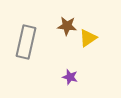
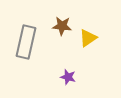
brown star: moved 5 px left
purple star: moved 2 px left
